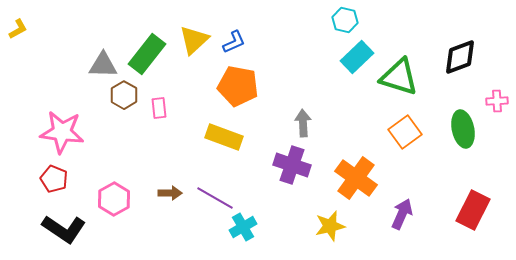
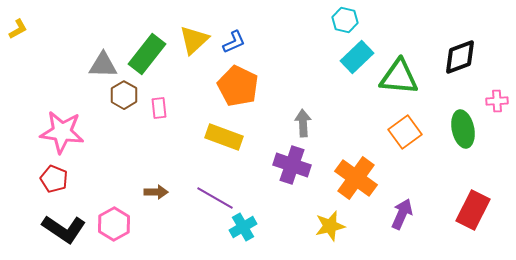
green triangle: rotated 12 degrees counterclockwise
orange pentagon: rotated 15 degrees clockwise
brown arrow: moved 14 px left, 1 px up
pink hexagon: moved 25 px down
